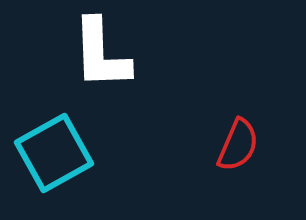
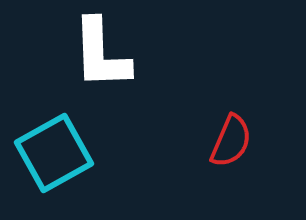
red semicircle: moved 7 px left, 4 px up
